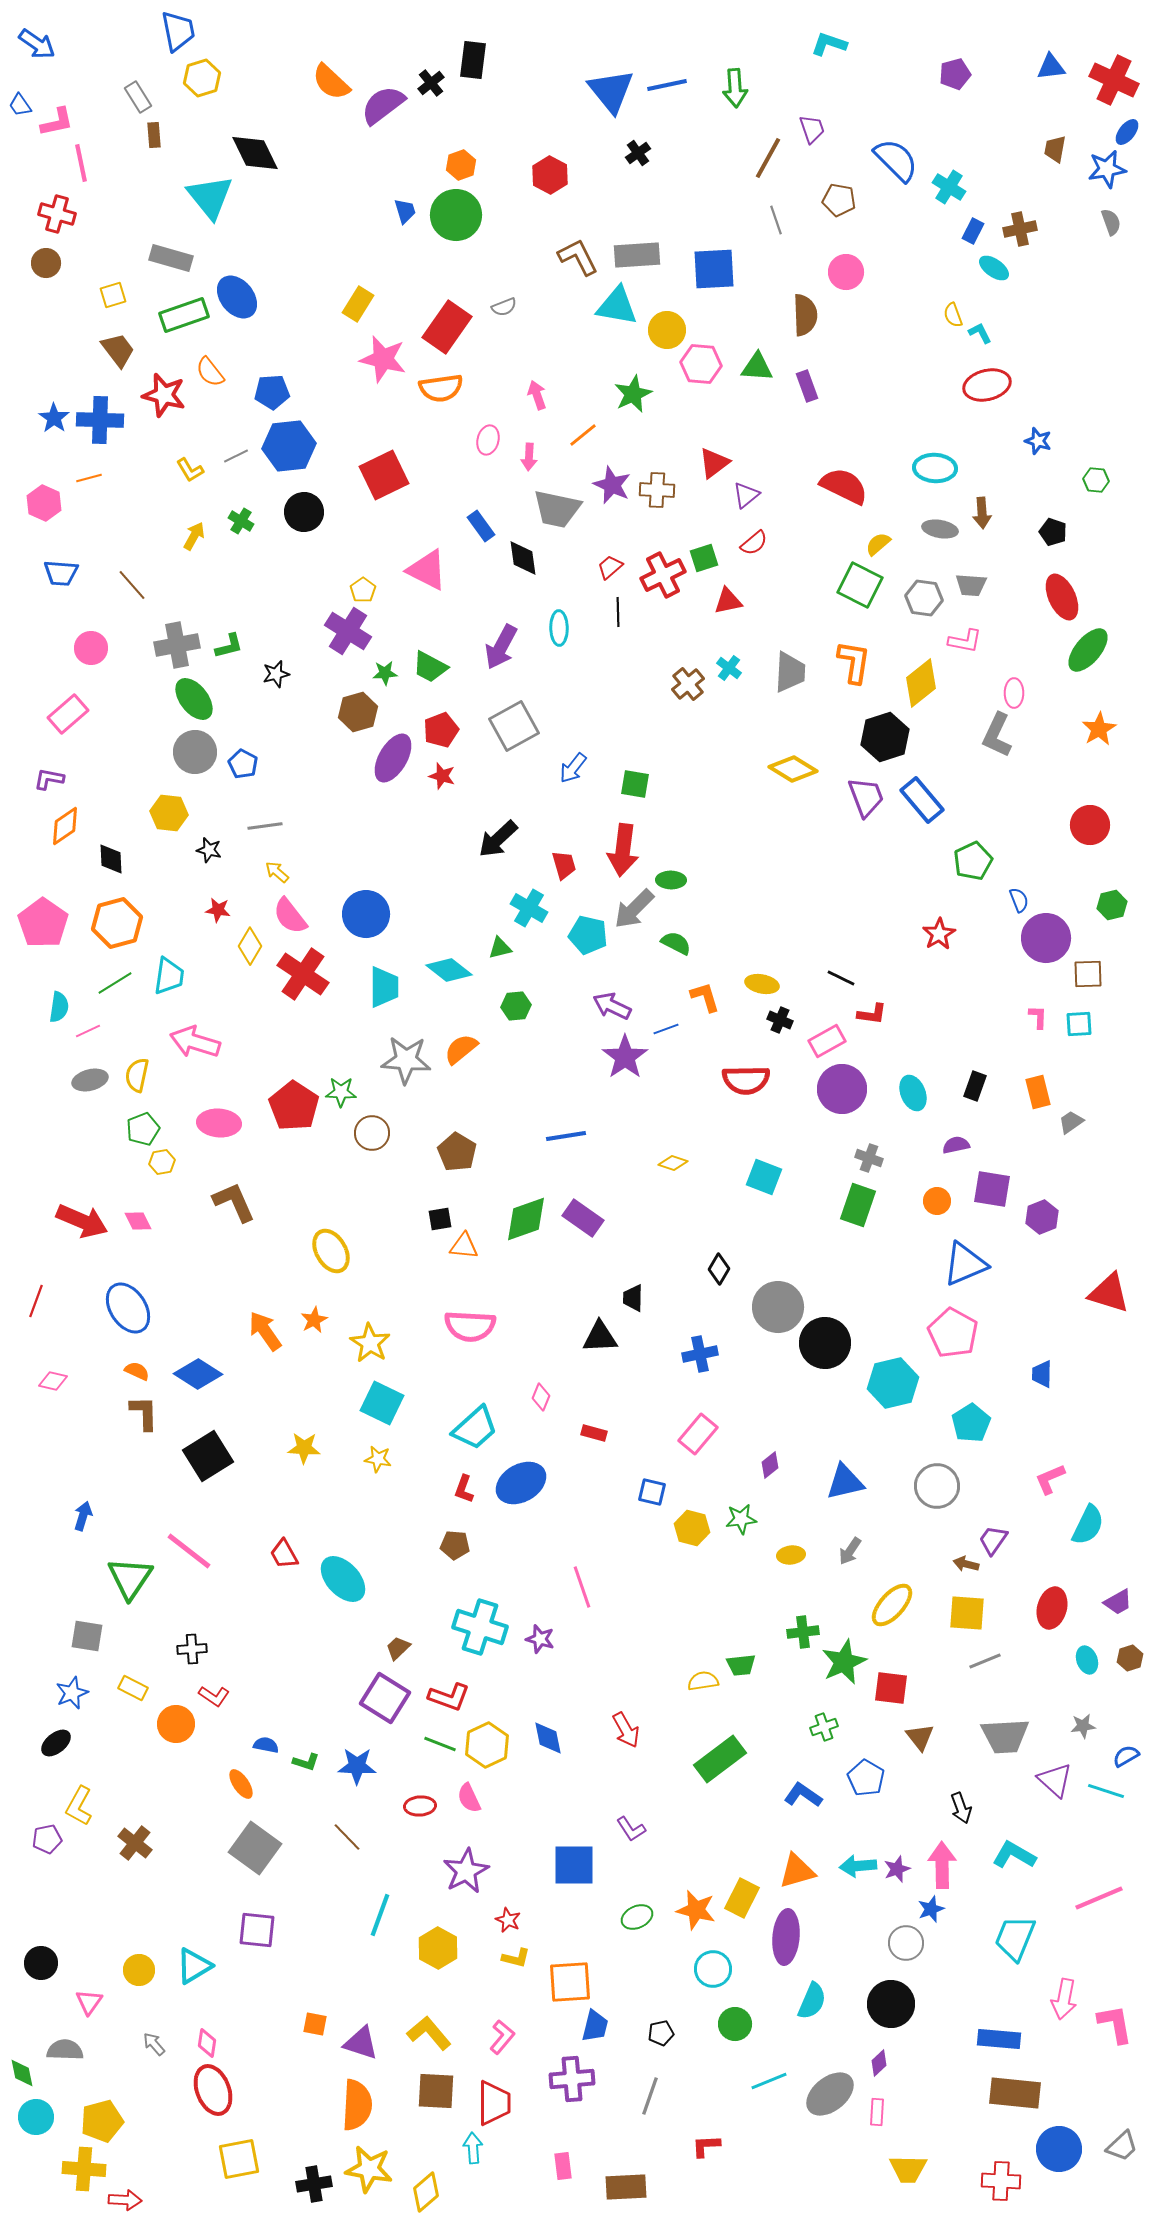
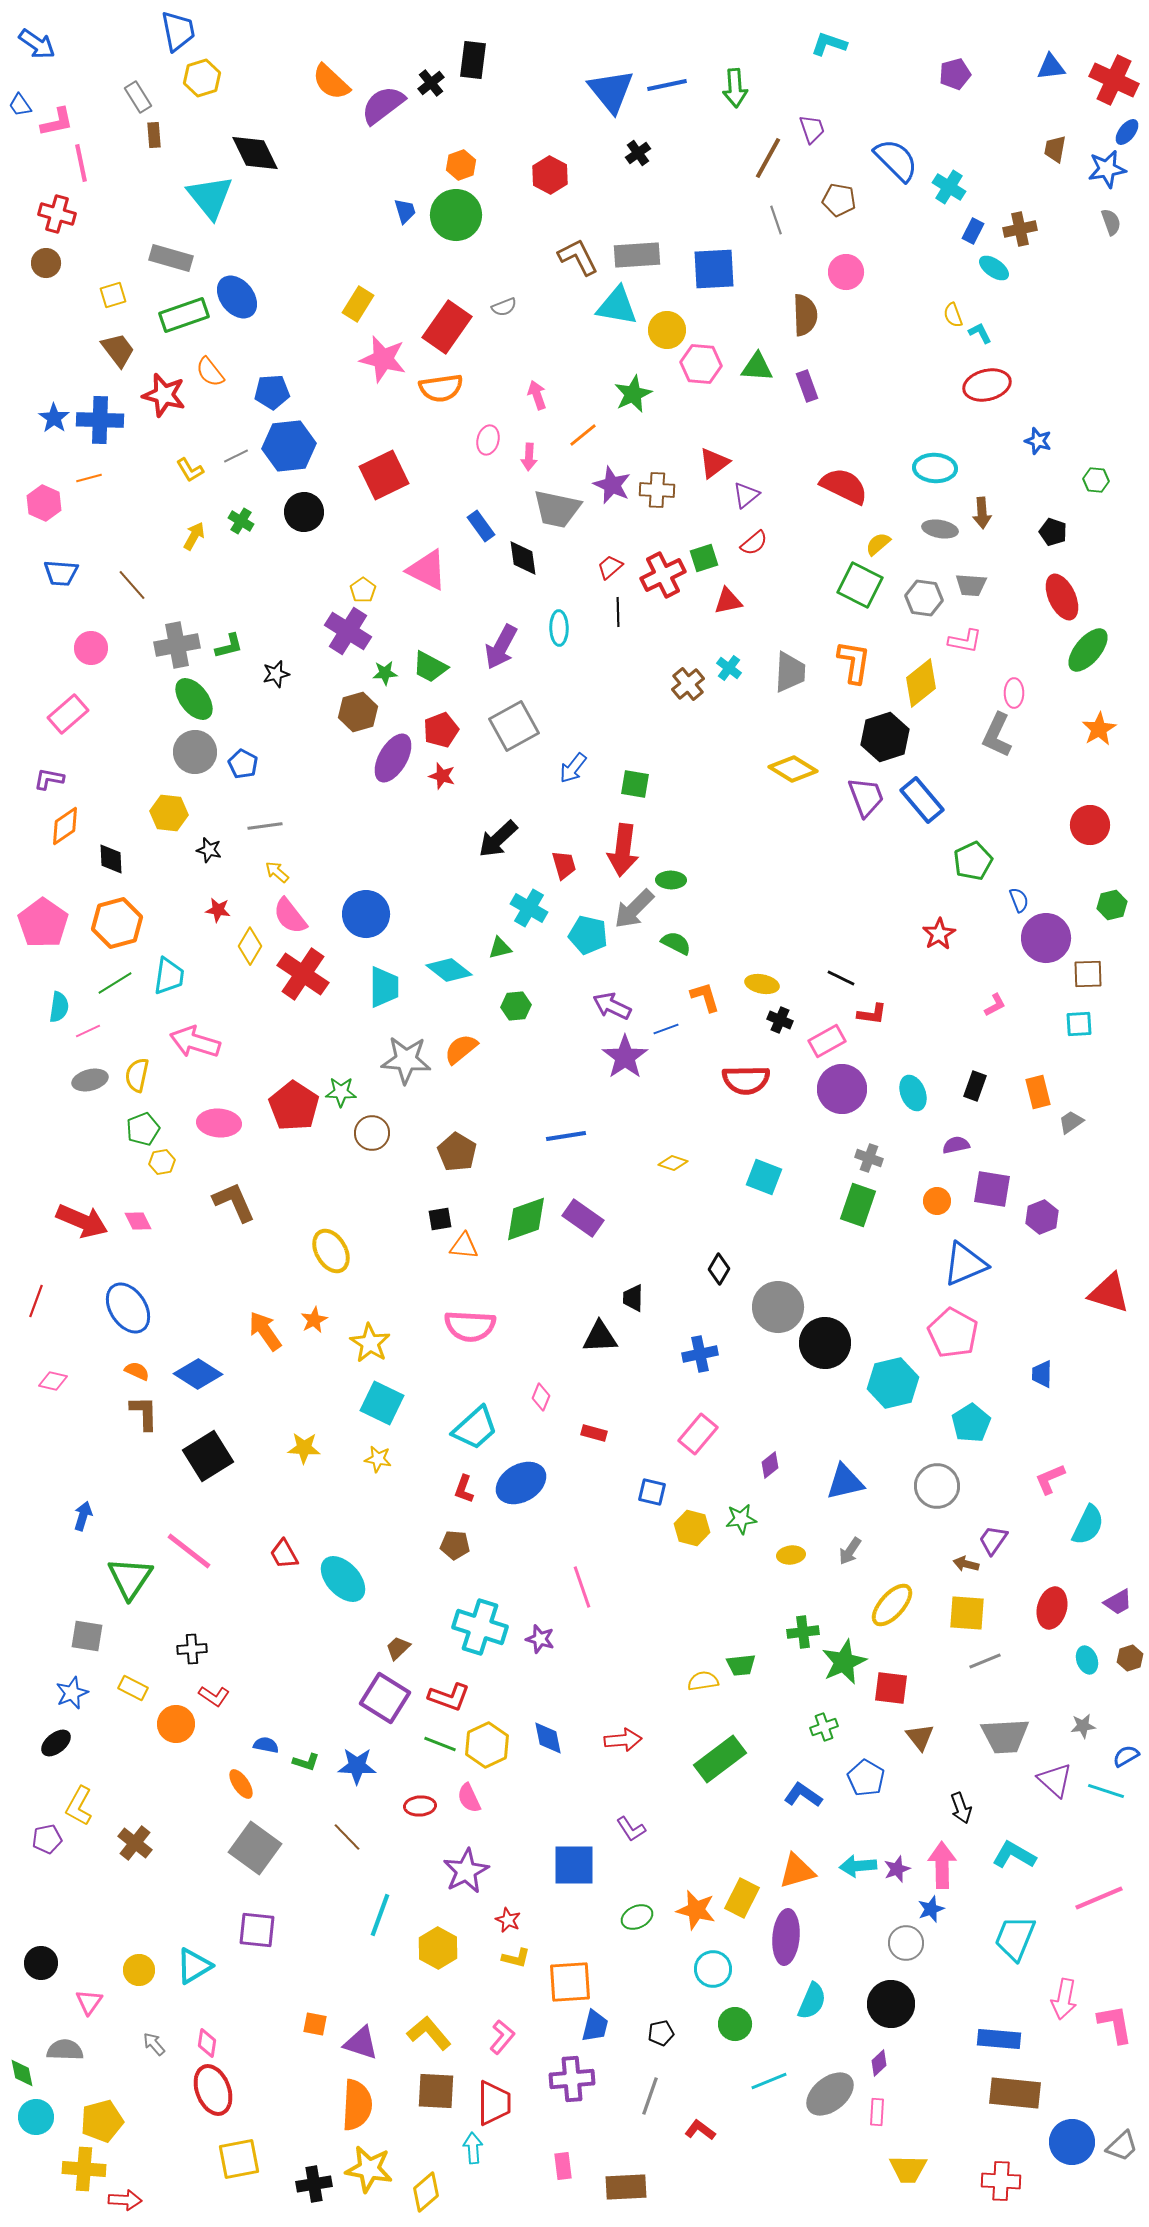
pink L-shape at (1038, 1017): moved 43 px left, 12 px up; rotated 60 degrees clockwise
red arrow at (626, 1730): moved 3 px left, 10 px down; rotated 66 degrees counterclockwise
red L-shape at (706, 2146): moved 6 px left, 16 px up; rotated 40 degrees clockwise
blue circle at (1059, 2149): moved 13 px right, 7 px up
